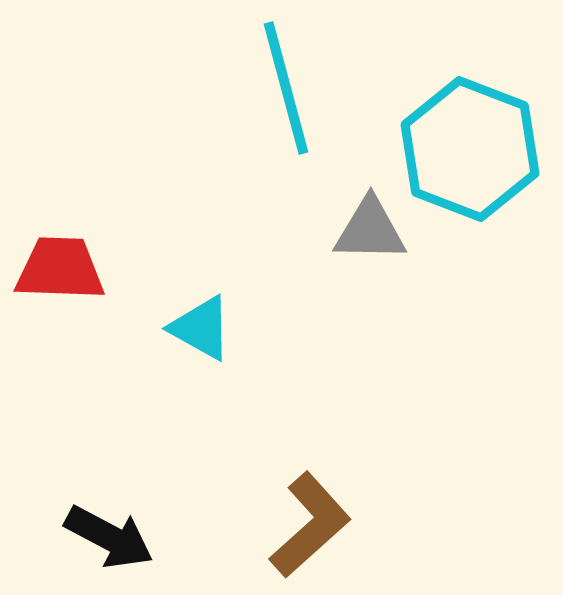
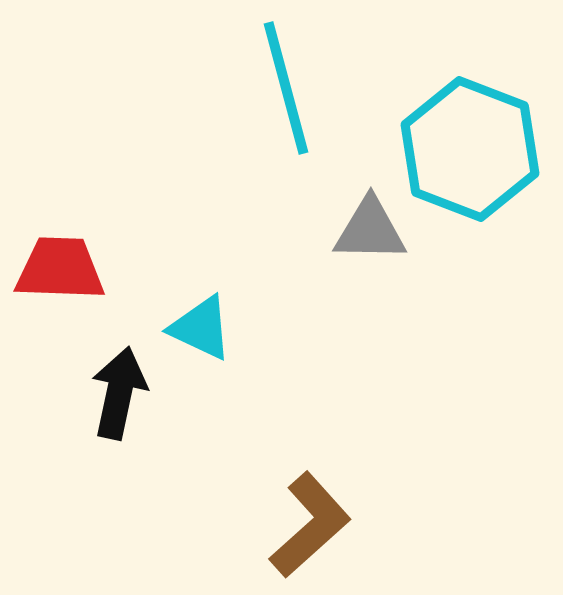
cyan triangle: rotated 4 degrees counterclockwise
black arrow: moved 10 px right, 144 px up; rotated 106 degrees counterclockwise
